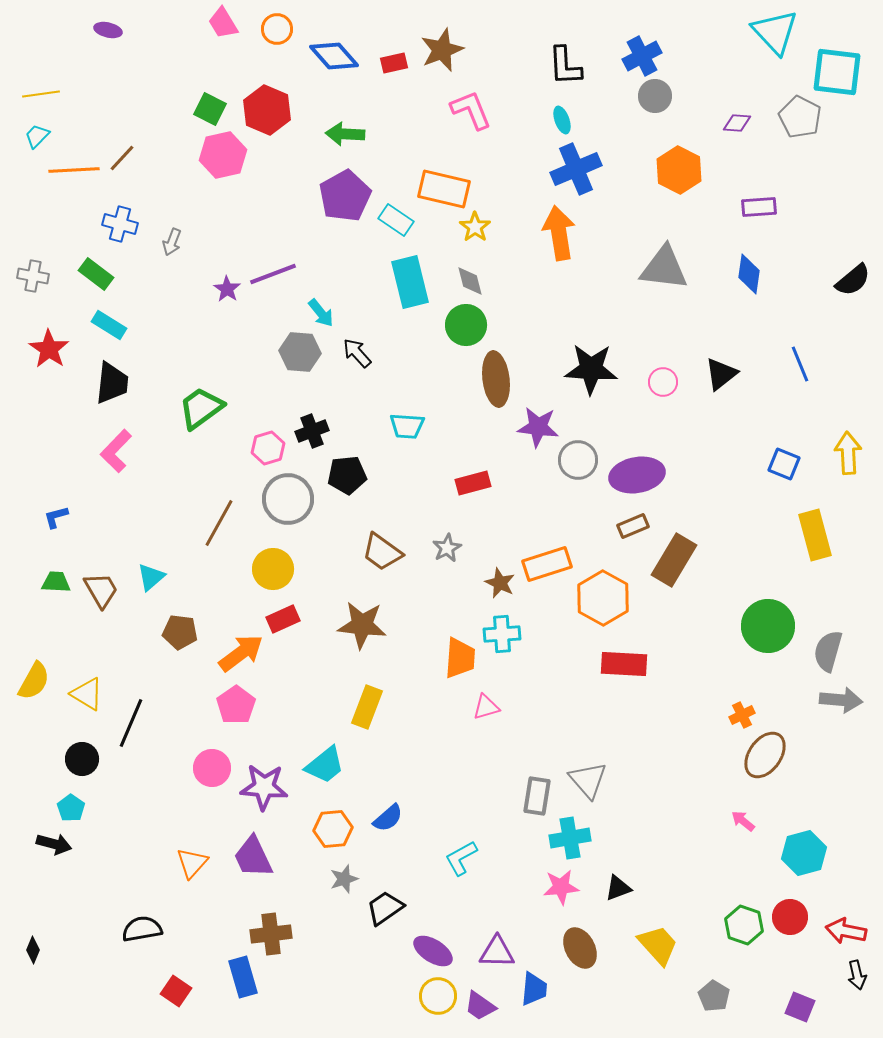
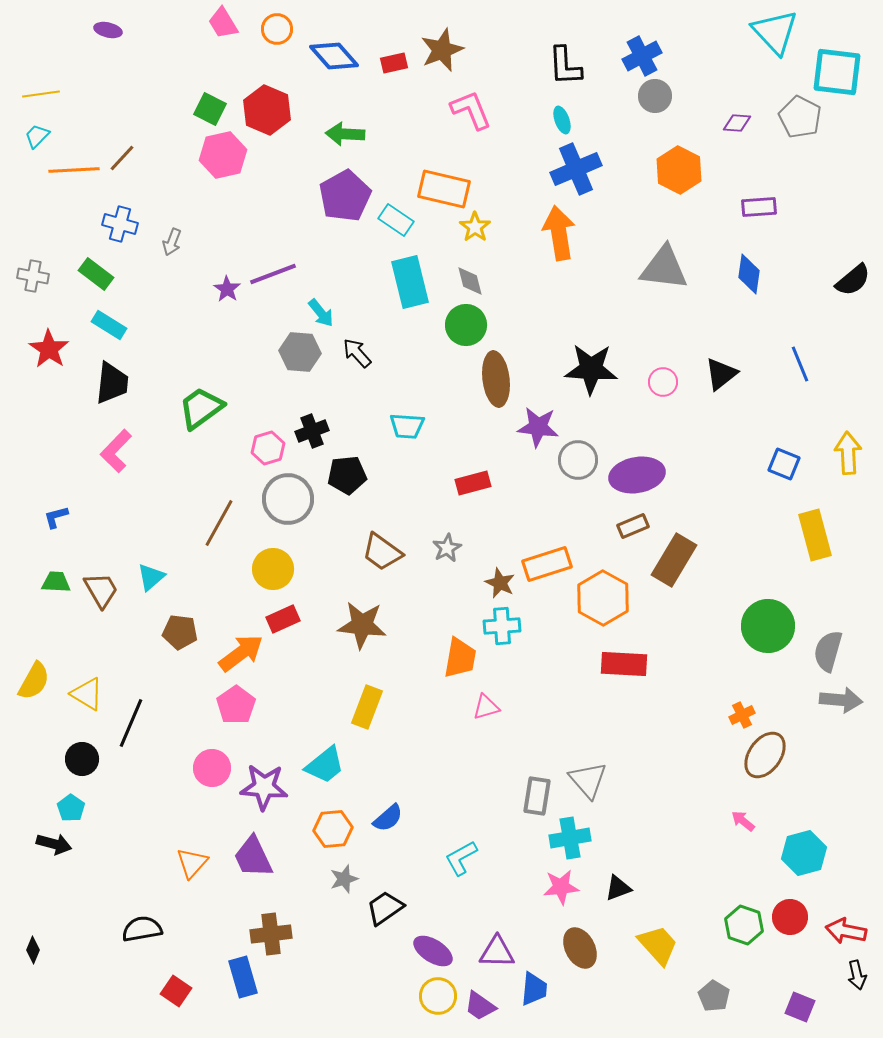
cyan cross at (502, 634): moved 8 px up
orange trapezoid at (460, 658): rotated 6 degrees clockwise
